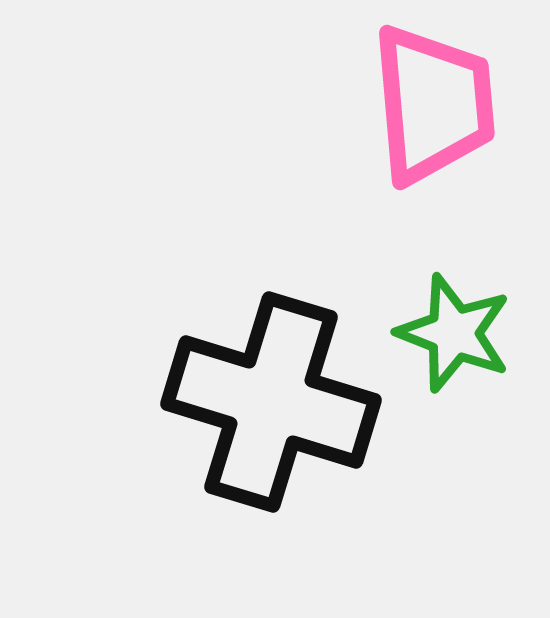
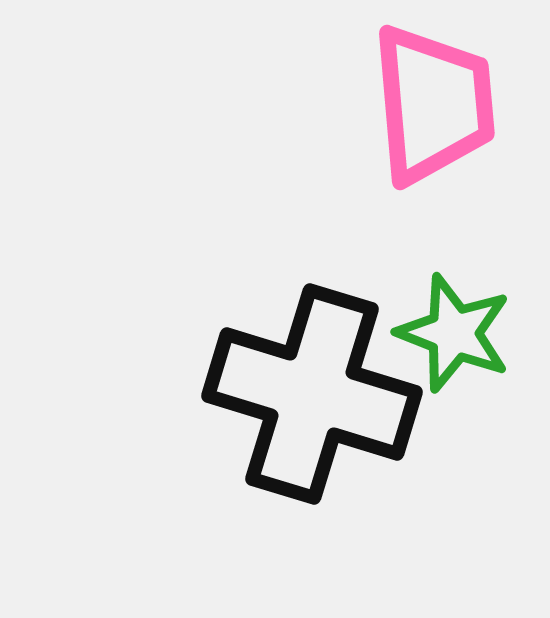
black cross: moved 41 px right, 8 px up
